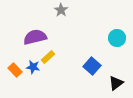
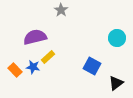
blue square: rotated 12 degrees counterclockwise
